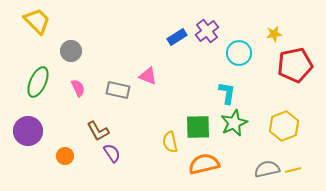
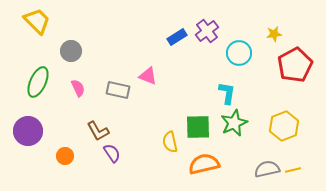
red pentagon: rotated 16 degrees counterclockwise
